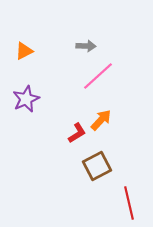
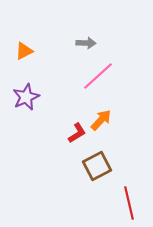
gray arrow: moved 3 px up
purple star: moved 2 px up
